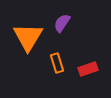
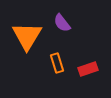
purple semicircle: rotated 72 degrees counterclockwise
orange triangle: moved 1 px left, 1 px up
